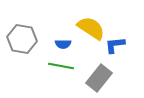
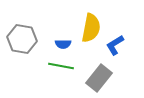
yellow semicircle: rotated 68 degrees clockwise
blue L-shape: rotated 25 degrees counterclockwise
